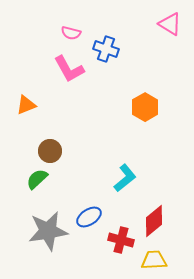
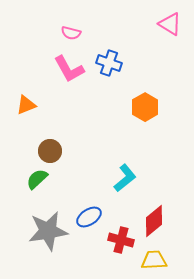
blue cross: moved 3 px right, 14 px down
